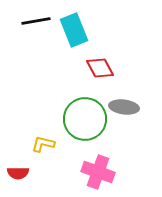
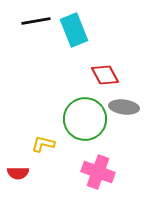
red diamond: moved 5 px right, 7 px down
